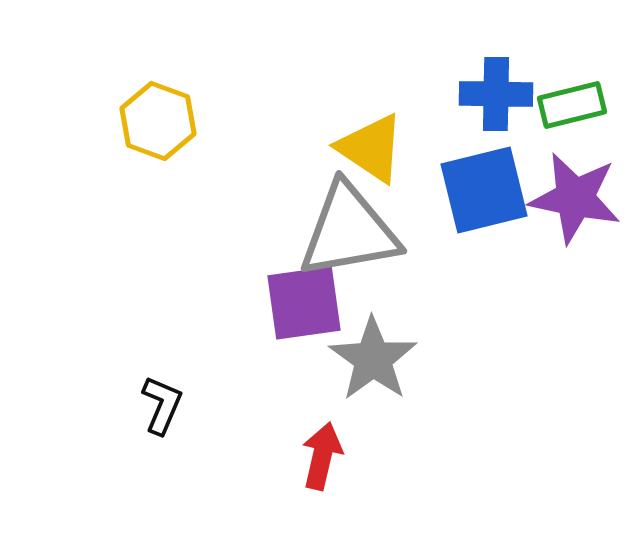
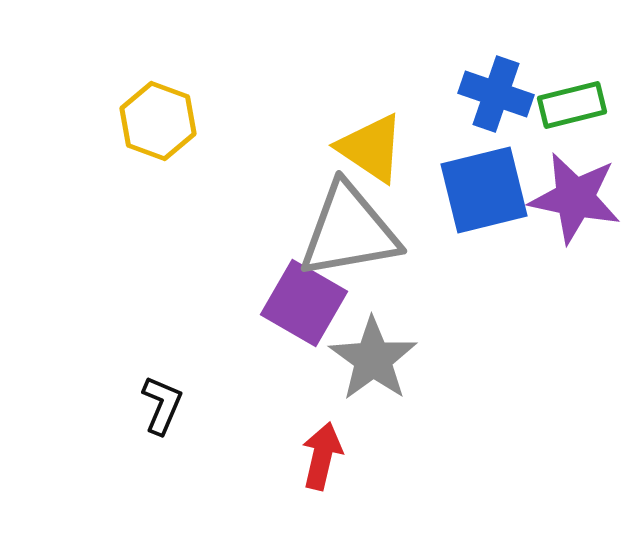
blue cross: rotated 18 degrees clockwise
purple square: rotated 38 degrees clockwise
